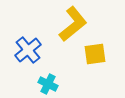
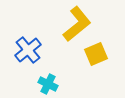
yellow L-shape: moved 4 px right
yellow square: moved 1 px right; rotated 15 degrees counterclockwise
